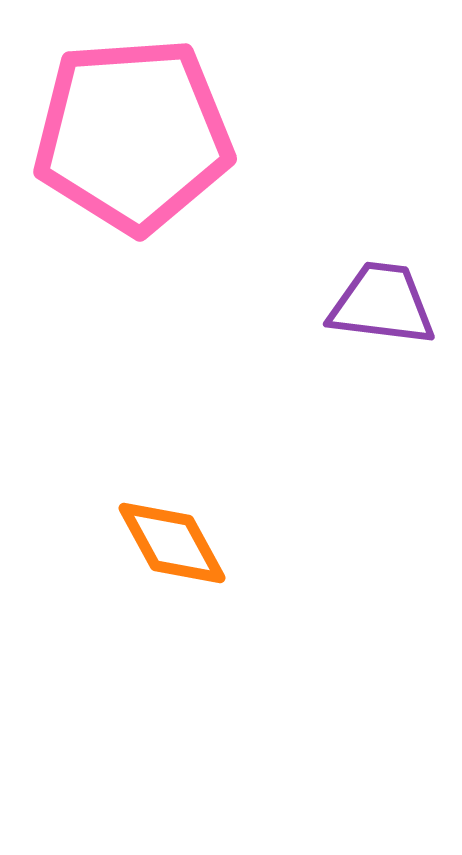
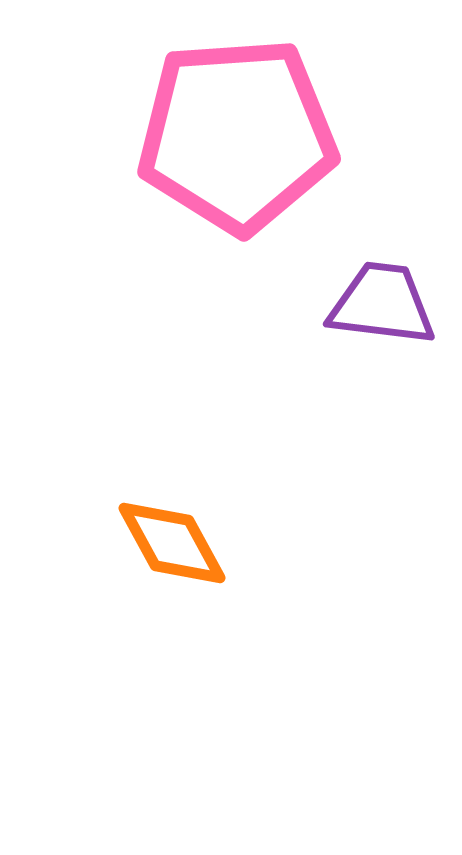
pink pentagon: moved 104 px right
